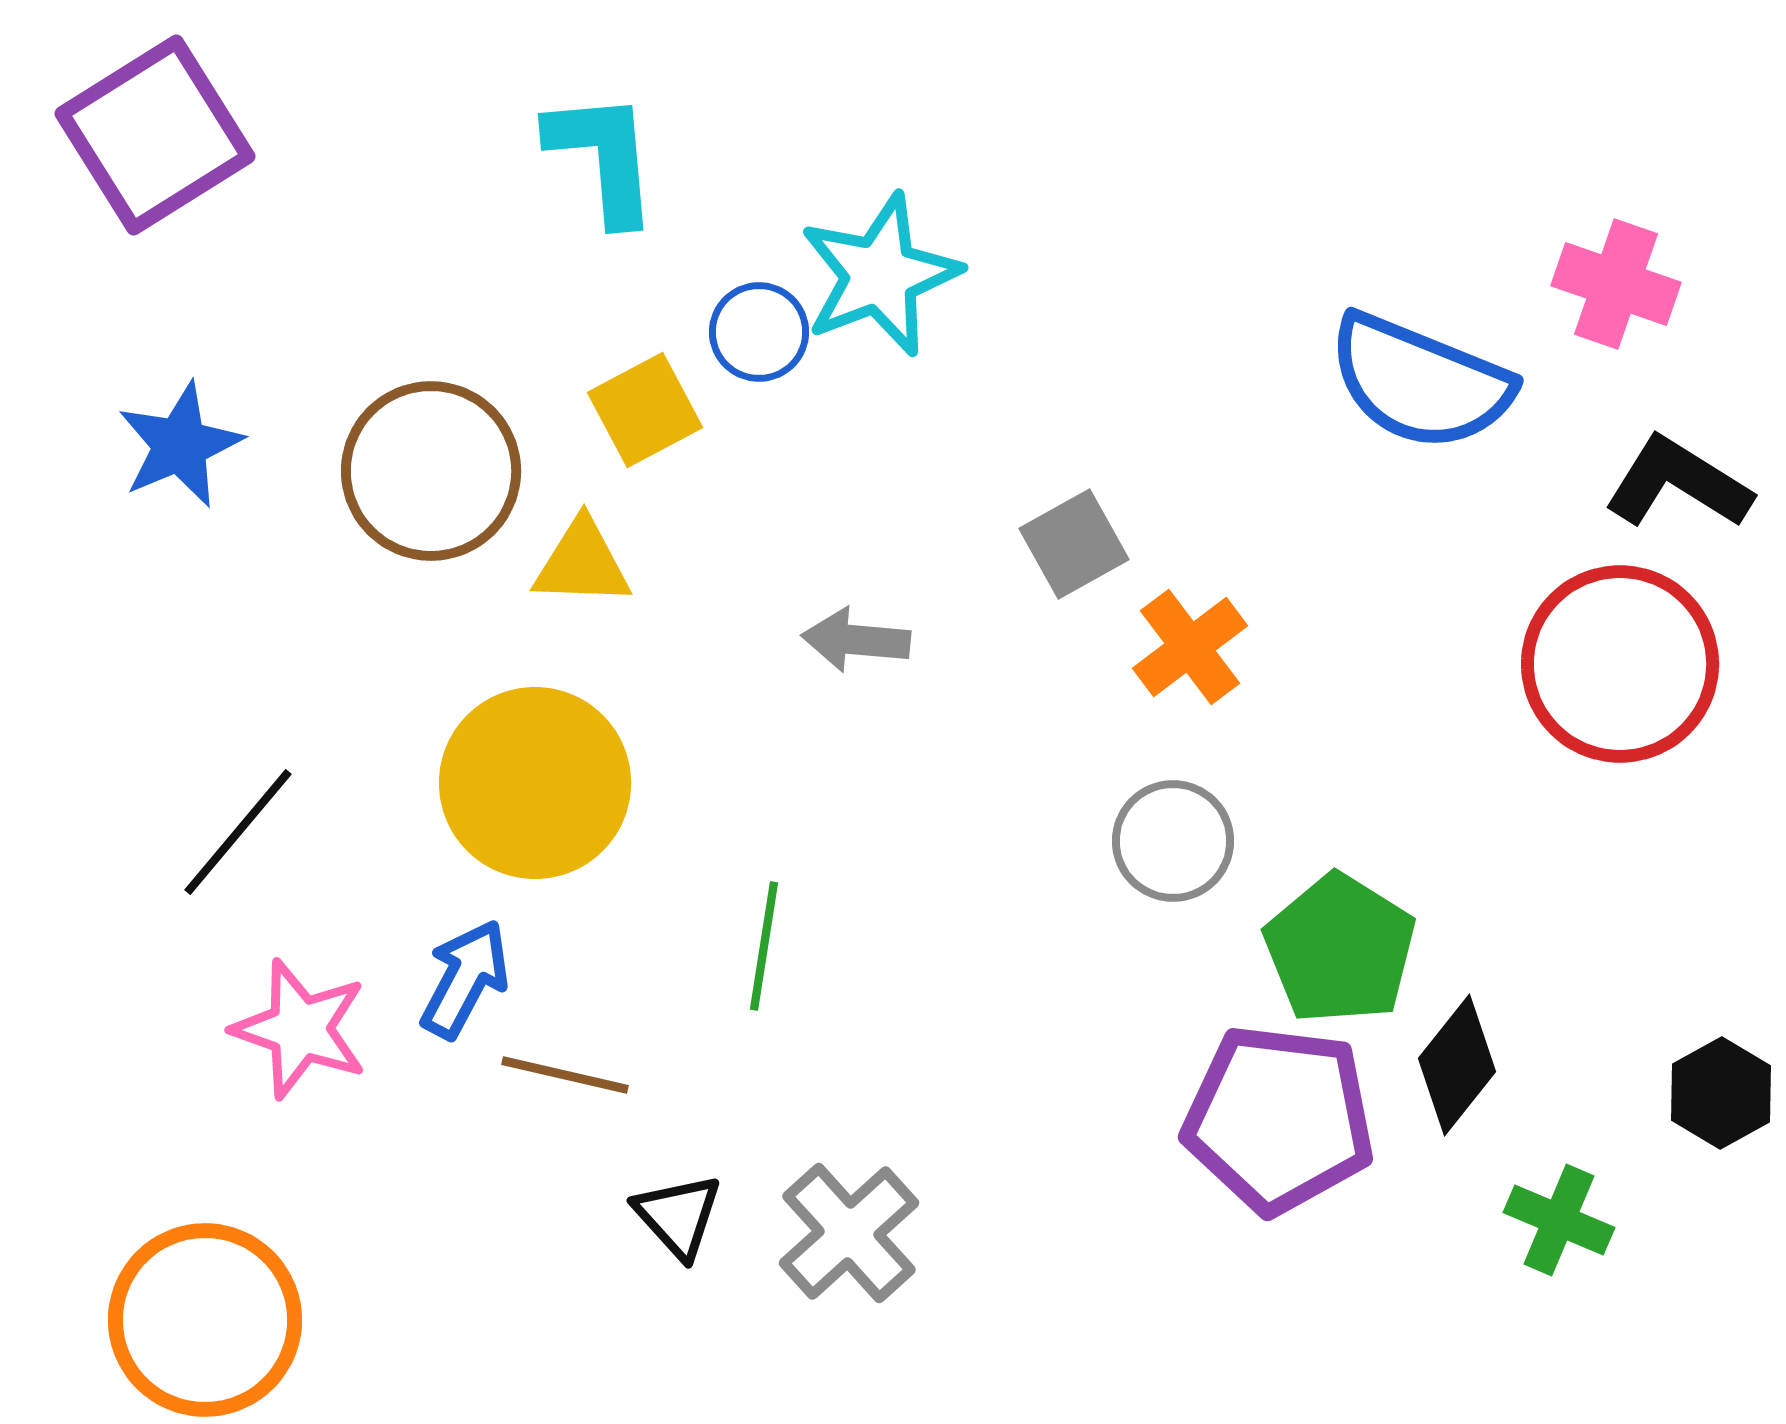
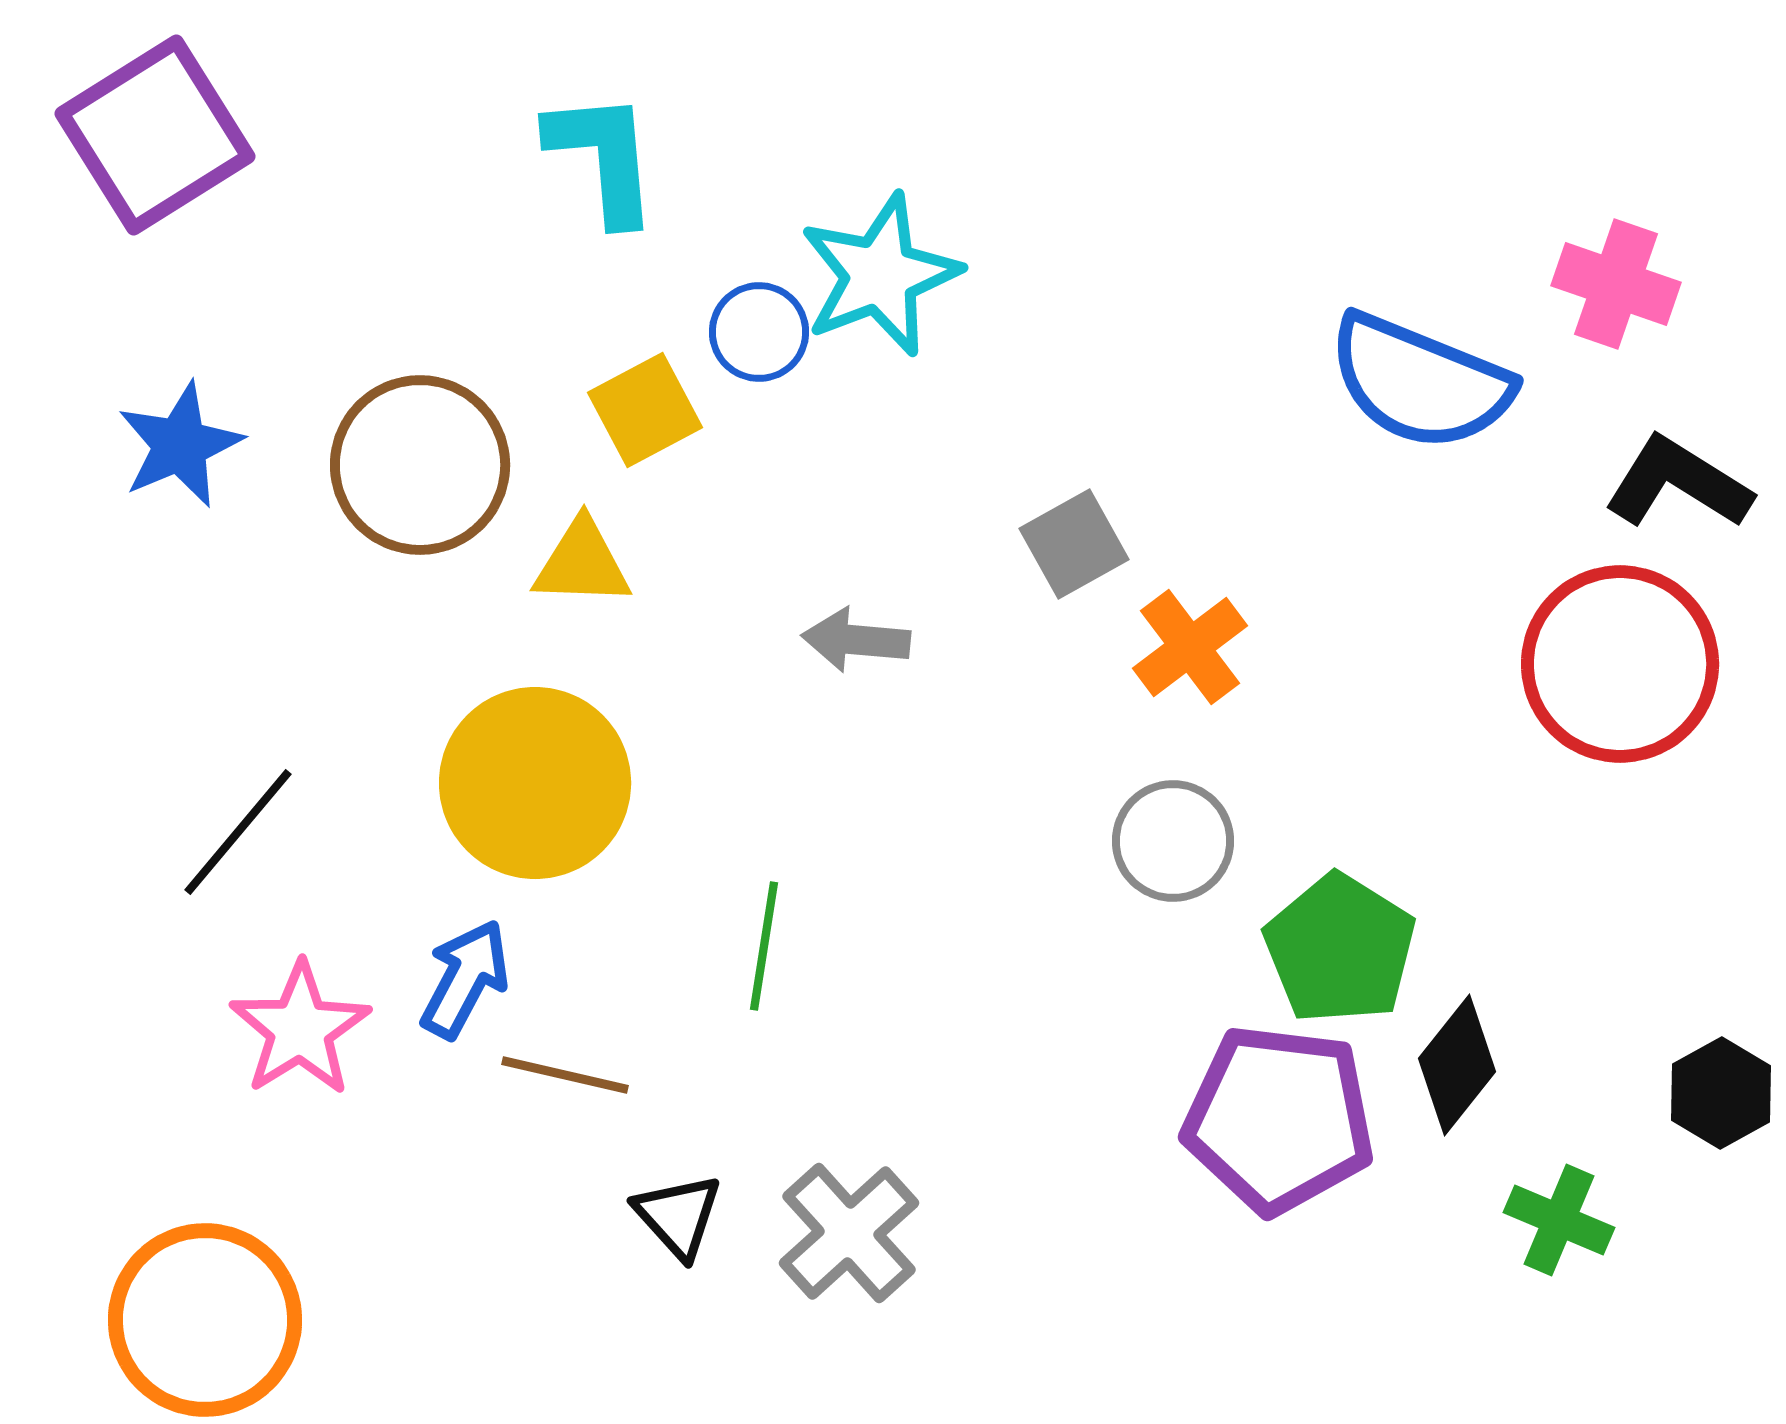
brown circle: moved 11 px left, 6 px up
pink star: rotated 21 degrees clockwise
